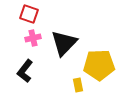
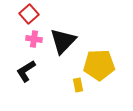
red square: rotated 30 degrees clockwise
pink cross: moved 1 px right, 1 px down; rotated 21 degrees clockwise
black triangle: moved 1 px left, 2 px up
black L-shape: moved 1 px right; rotated 20 degrees clockwise
